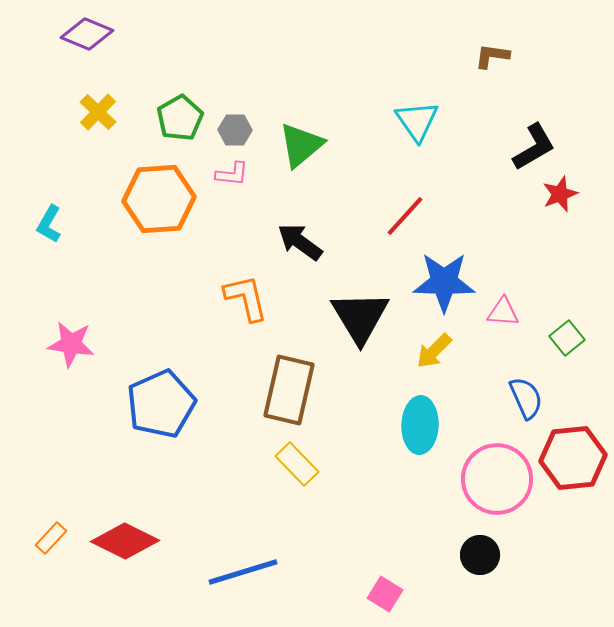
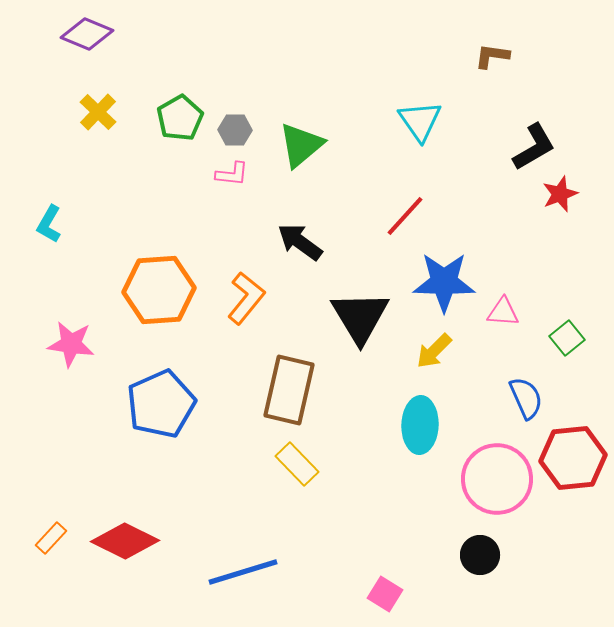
cyan triangle: moved 3 px right
orange hexagon: moved 91 px down
orange L-shape: rotated 52 degrees clockwise
